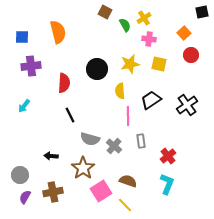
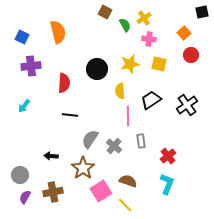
blue square: rotated 24 degrees clockwise
black line: rotated 56 degrees counterclockwise
gray semicircle: rotated 108 degrees clockwise
